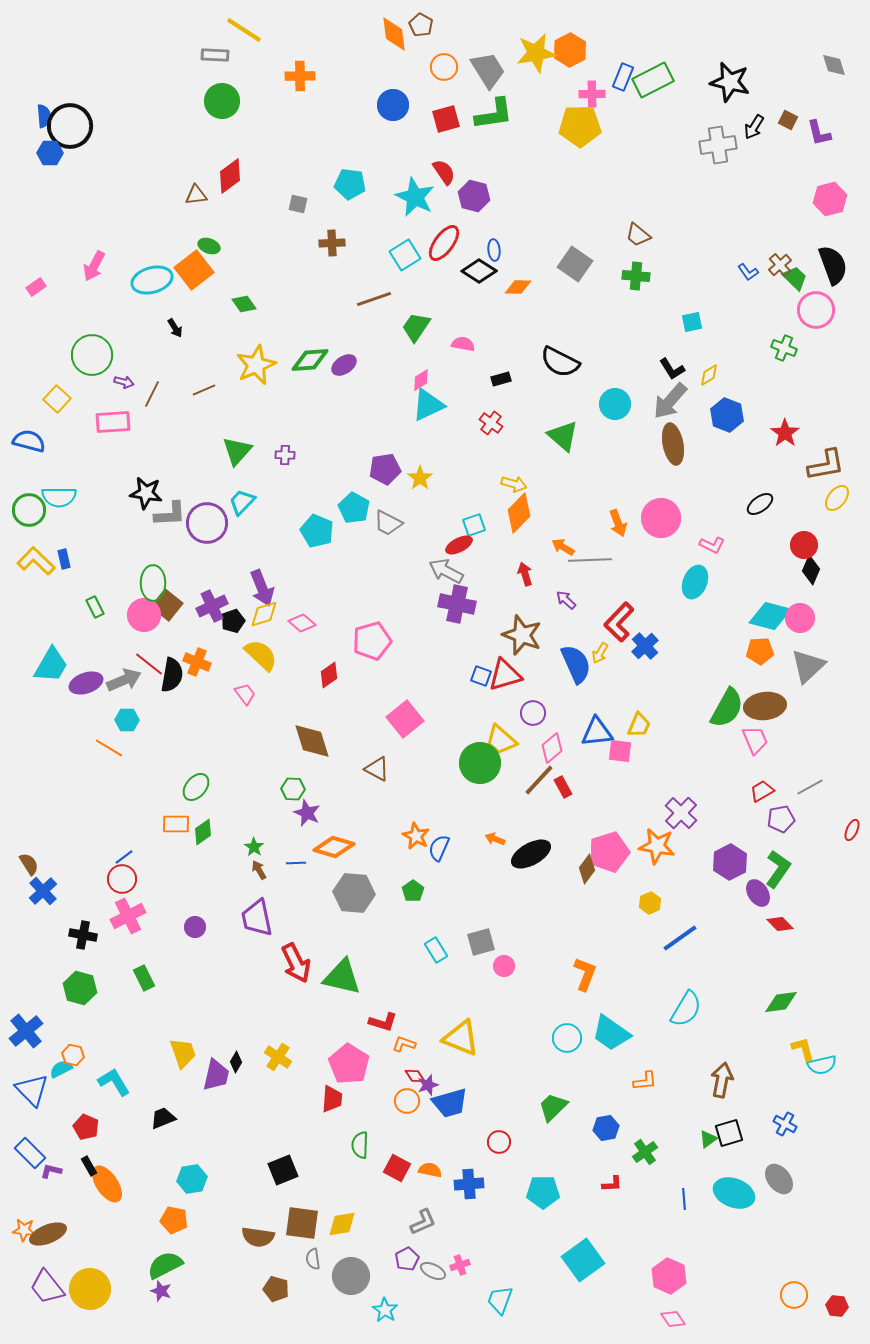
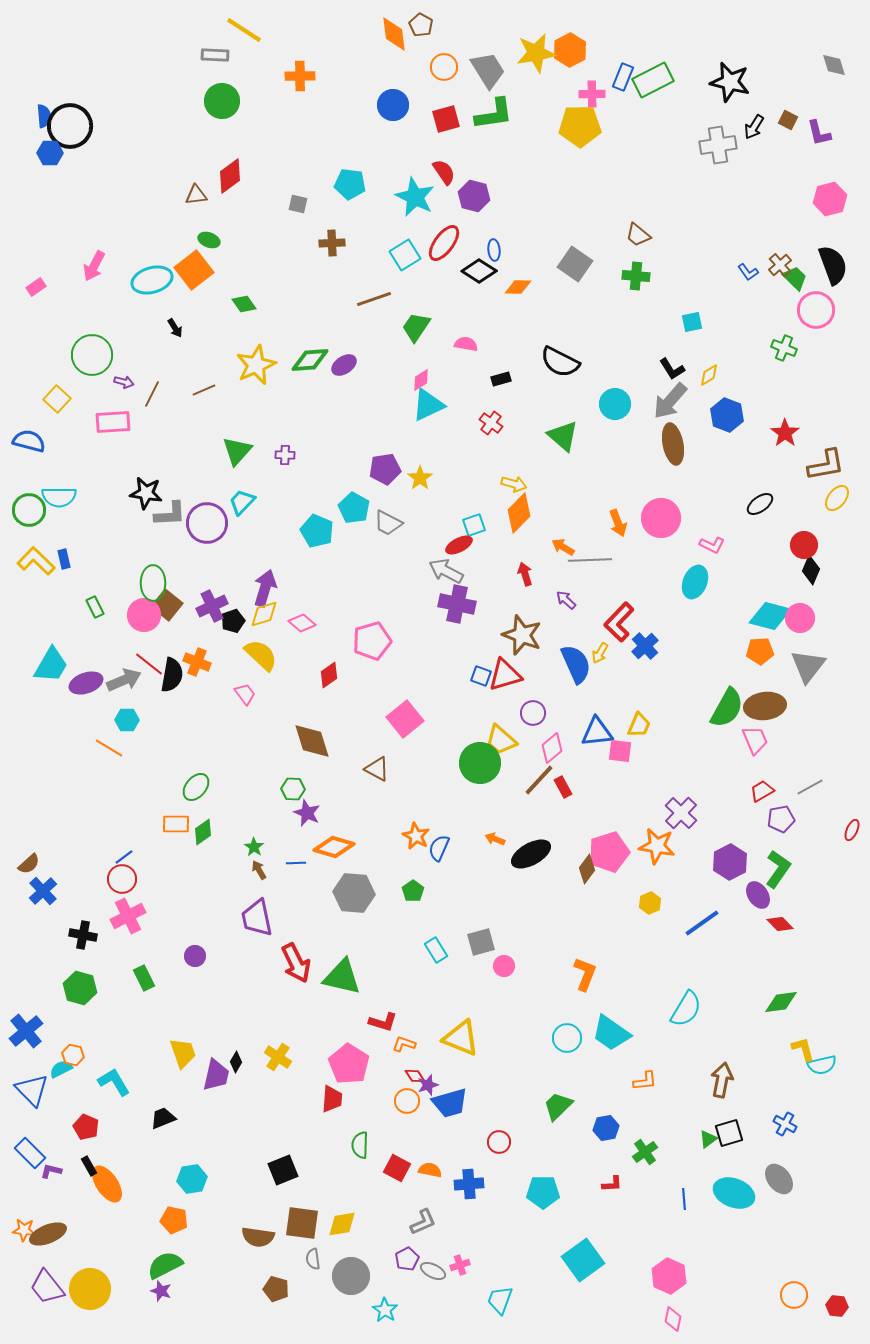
green ellipse at (209, 246): moved 6 px up
pink semicircle at (463, 344): moved 3 px right
purple arrow at (262, 588): moved 3 px right; rotated 141 degrees counterclockwise
gray triangle at (808, 666): rotated 9 degrees counterclockwise
brown semicircle at (29, 864): rotated 80 degrees clockwise
purple ellipse at (758, 893): moved 2 px down
purple circle at (195, 927): moved 29 px down
blue line at (680, 938): moved 22 px right, 15 px up
green trapezoid at (553, 1107): moved 5 px right, 1 px up
pink diamond at (673, 1319): rotated 45 degrees clockwise
